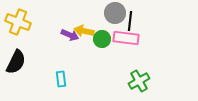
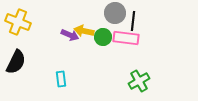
black line: moved 3 px right
green circle: moved 1 px right, 2 px up
